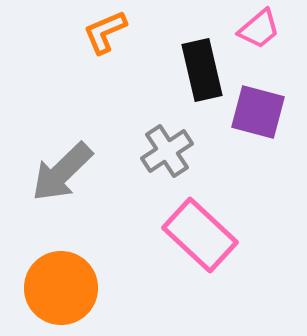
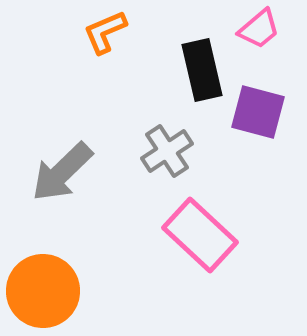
orange circle: moved 18 px left, 3 px down
